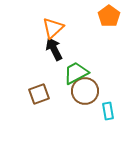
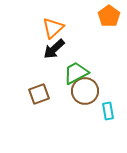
black arrow: rotated 105 degrees counterclockwise
